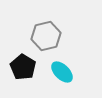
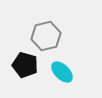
black pentagon: moved 2 px right, 2 px up; rotated 15 degrees counterclockwise
